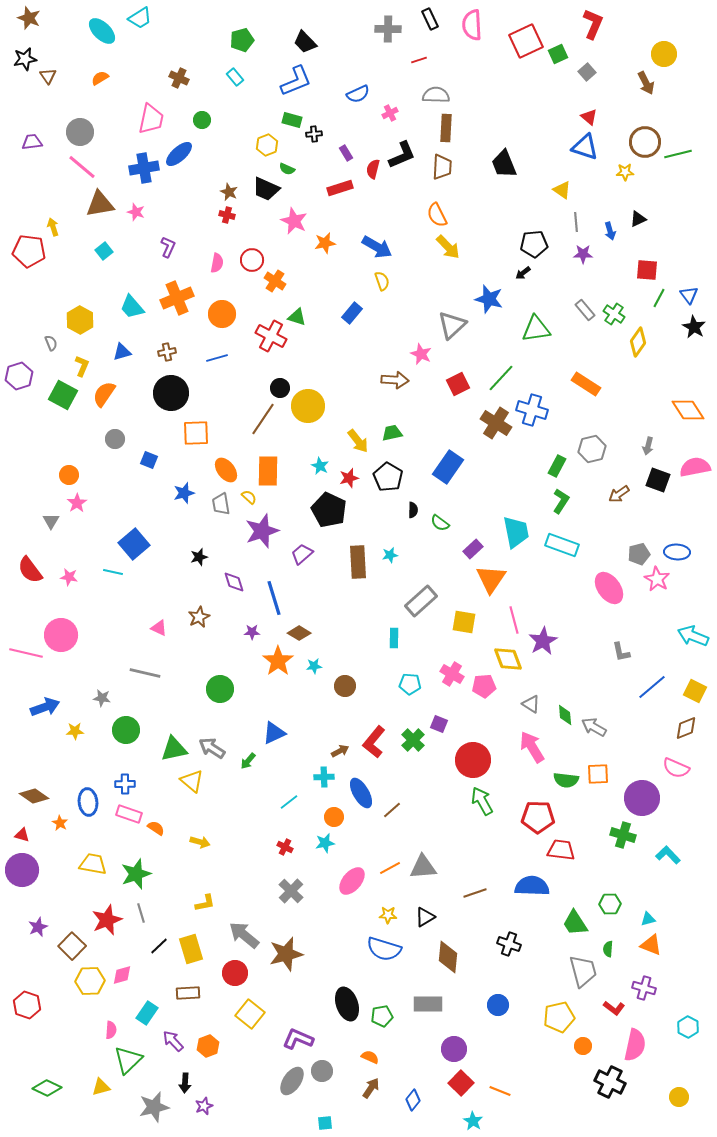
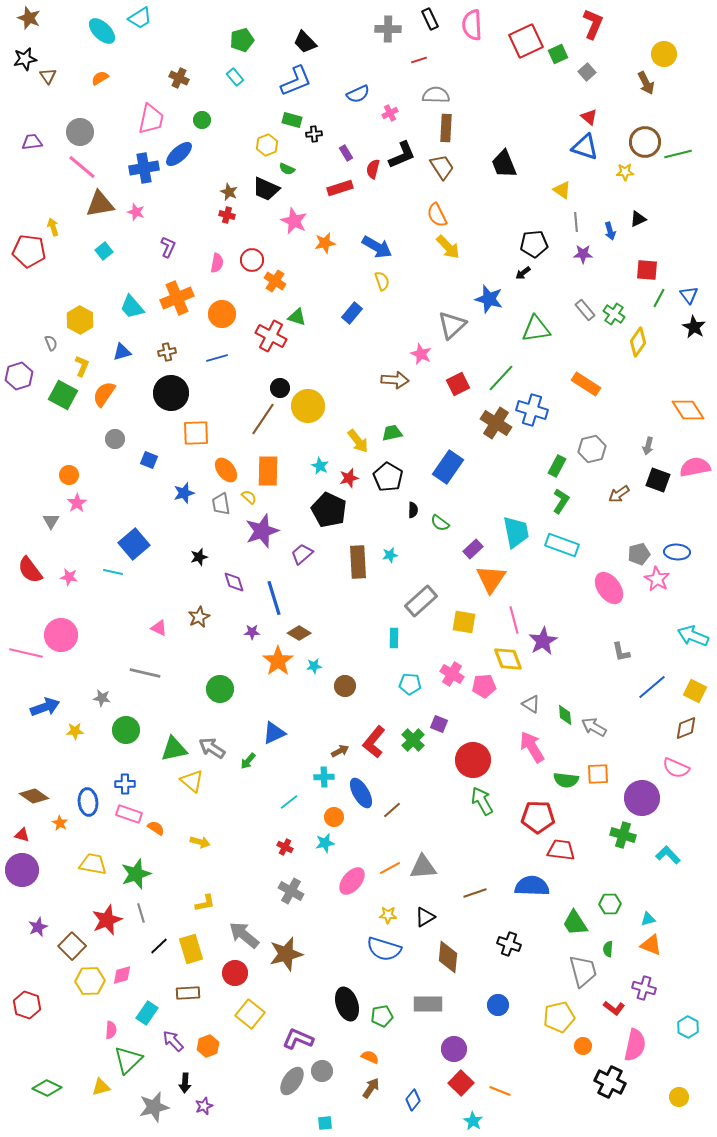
brown trapezoid at (442, 167): rotated 36 degrees counterclockwise
gray cross at (291, 891): rotated 15 degrees counterclockwise
